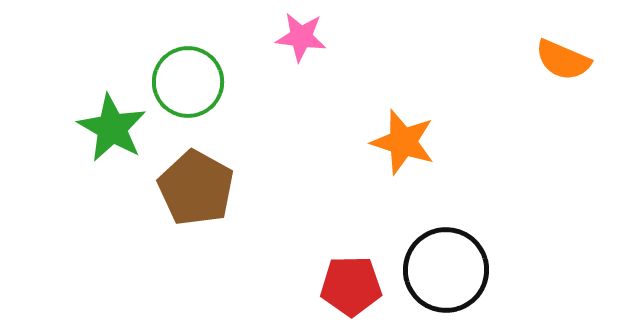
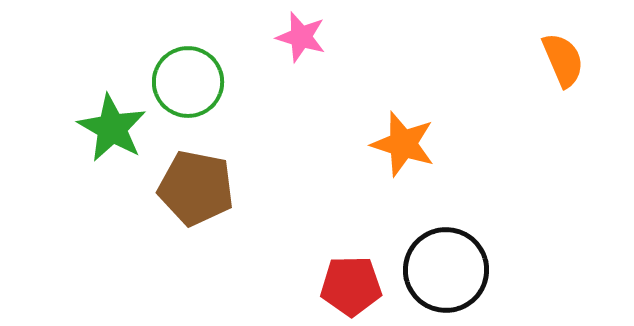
pink star: rotated 9 degrees clockwise
orange semicircle: rotated 136 degrees counterclockwise
orange star: moved 2 px down
brown pentagon: rotated 18 degrees counterclockwise
